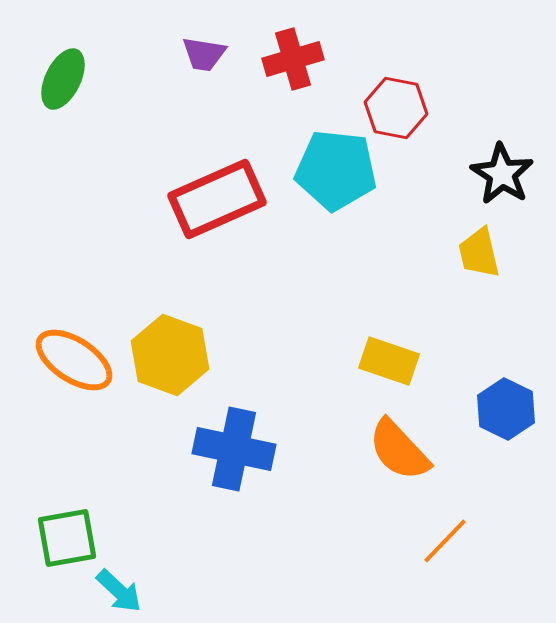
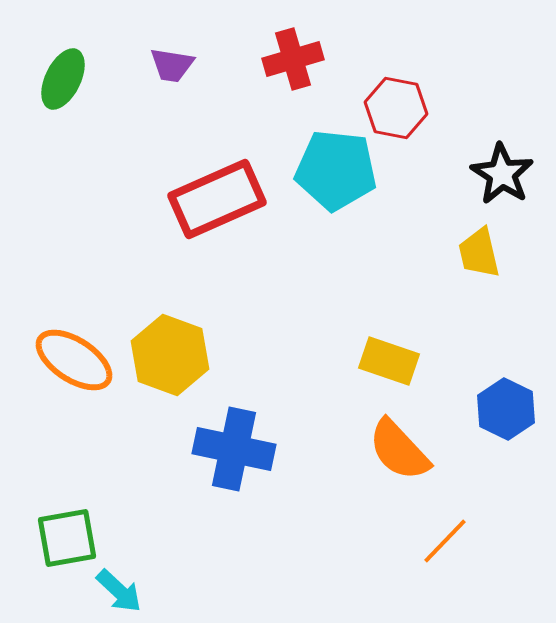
purple trapezoid: moved 32 px left, 11 px down
